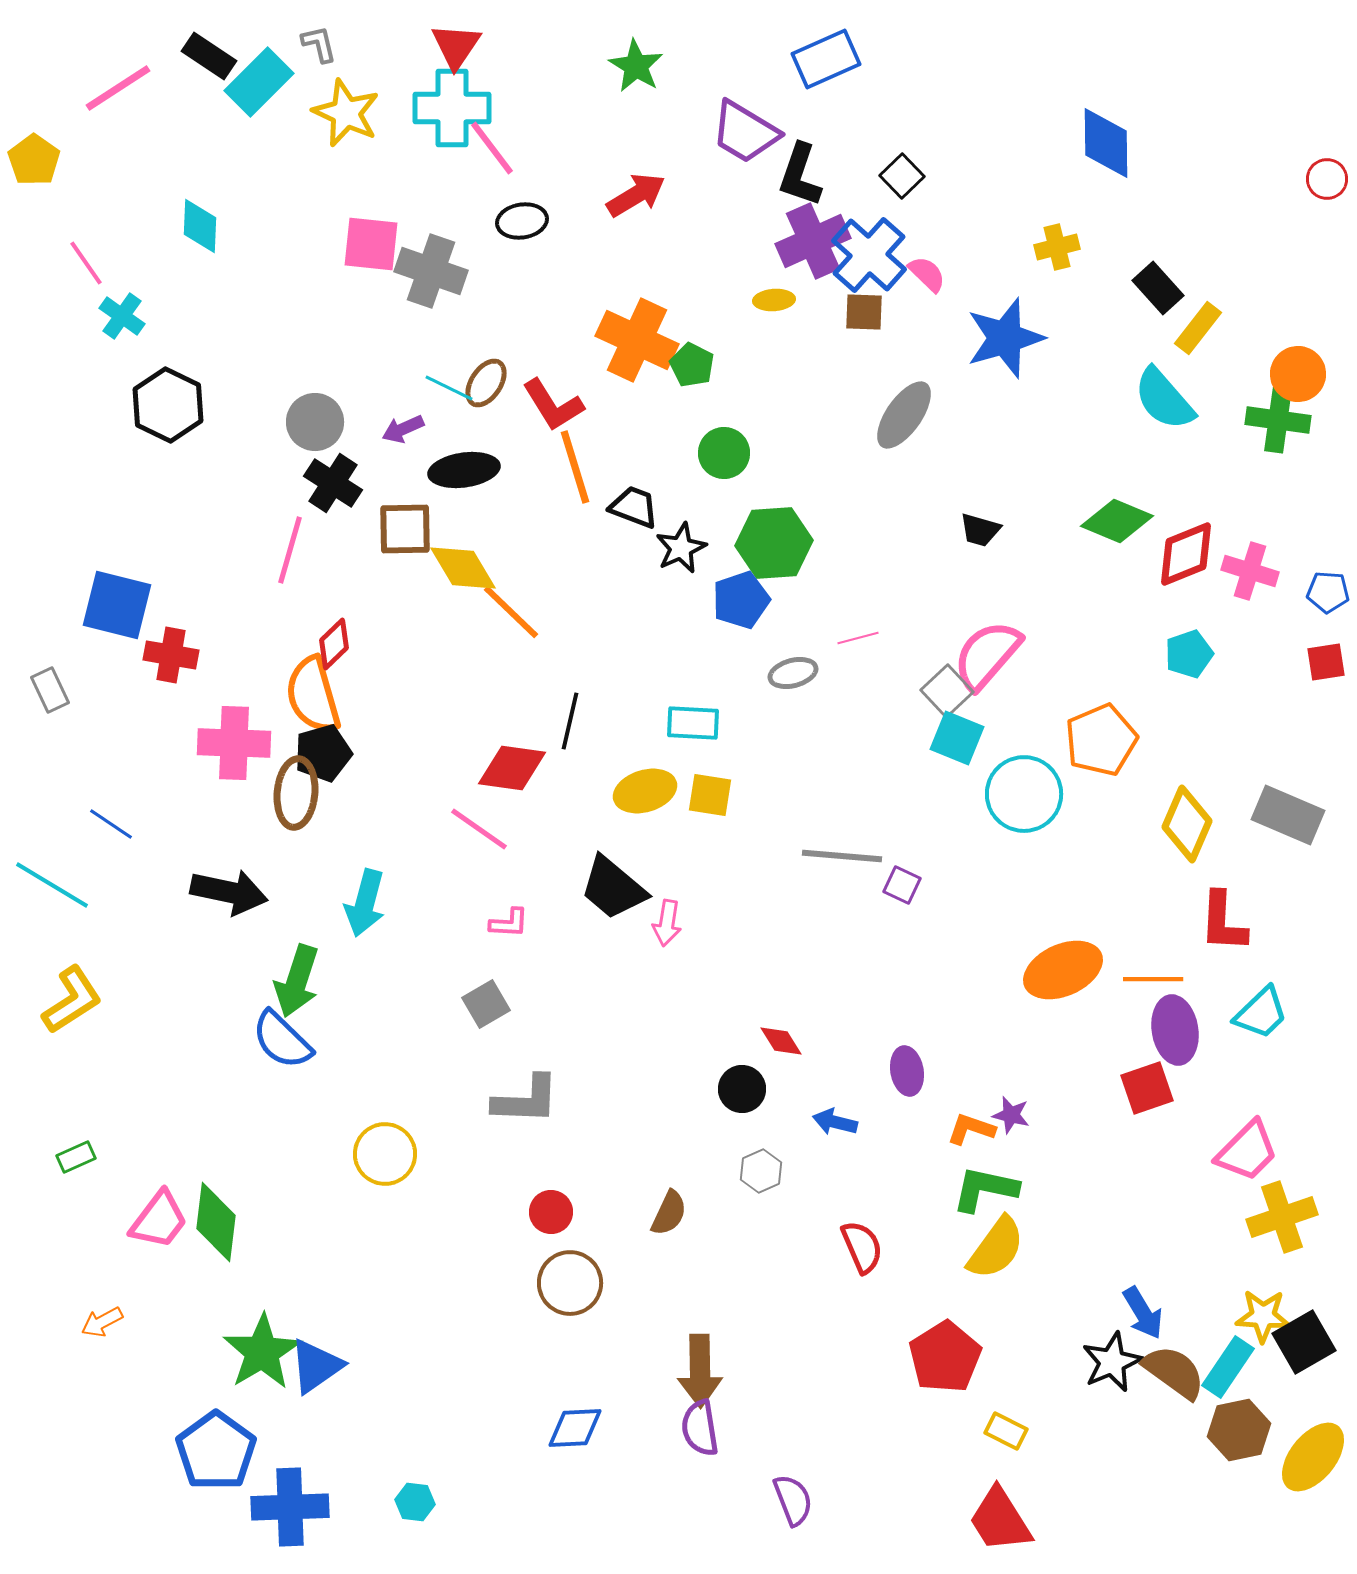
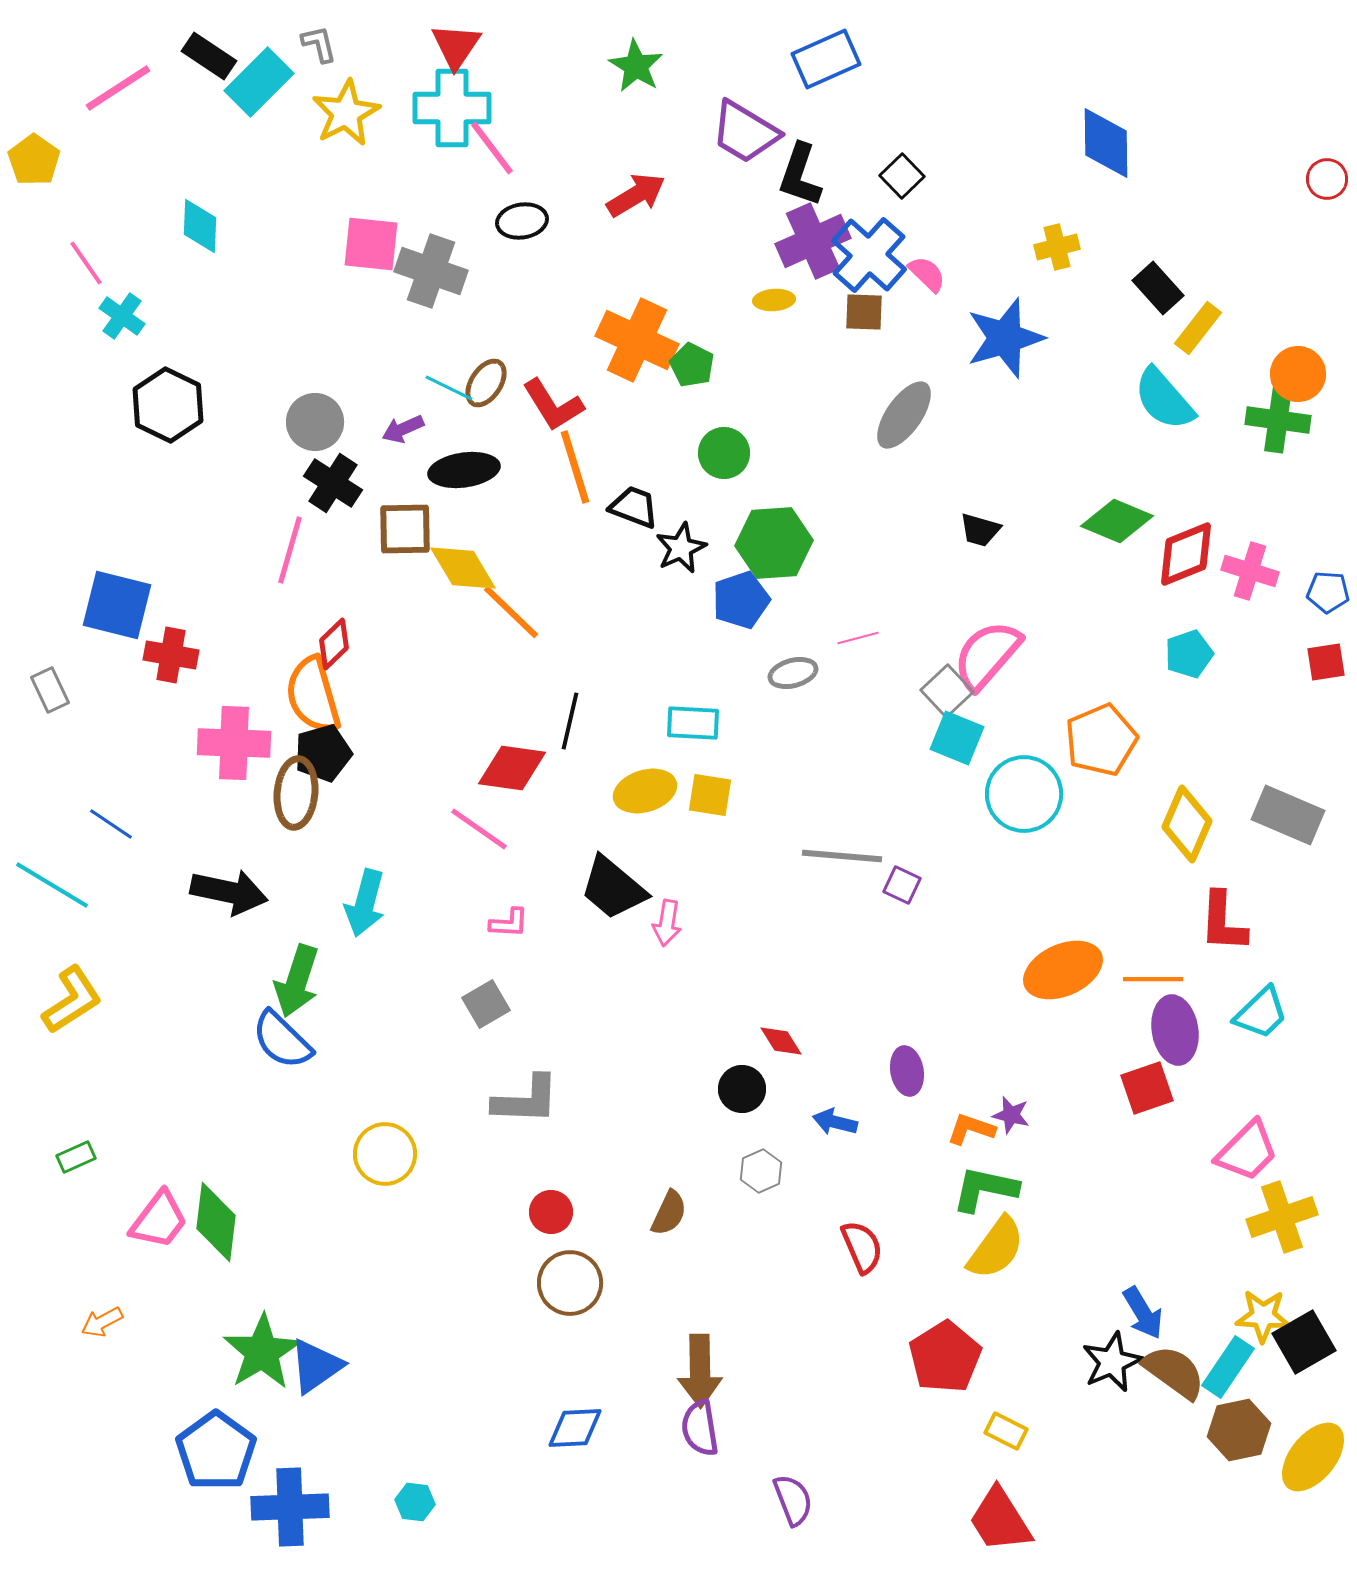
yellow star at (346, 113): rotated 20 degrees clockwise
